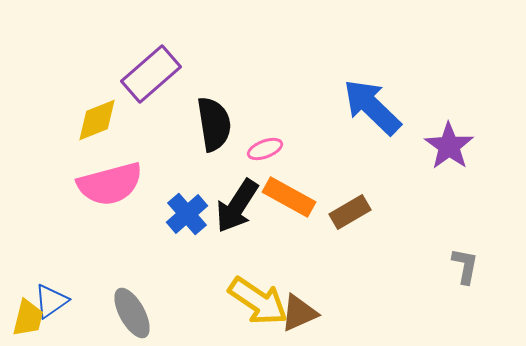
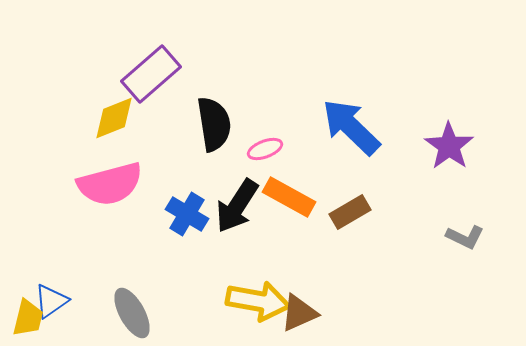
blue arrow: moved 21 px left, 20 px down
yellow diamond: moved 17 px right, 2 px up
blue cross: rotated 18 degrees counterclockwise
gray L-shape: moved 29 px up; rotated 105 degrees clockwise
yellow arrow: rotated 24 degrees counterclockwise
